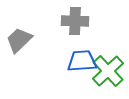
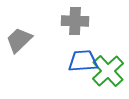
blue trapezoid: moved 1 px right
